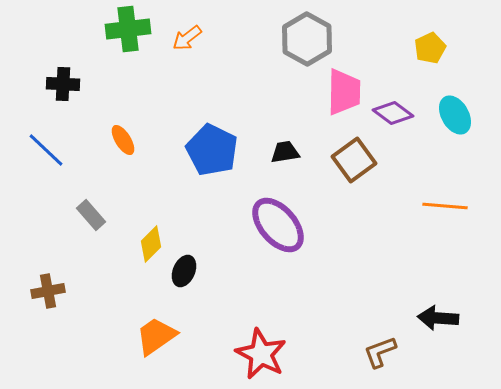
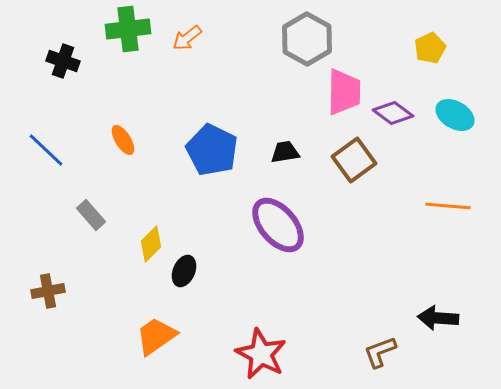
black cross: moved 23 px up; rotated 16 degrees clockwise
cyan ellipse: rotated 30 degrees counterclockwise
orange line: moved 3 px right
